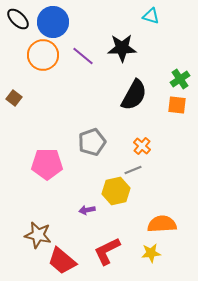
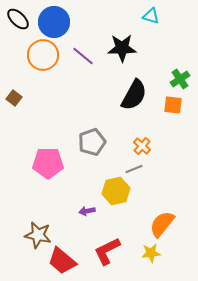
blue circle: moved 1 px right
orange square: moved 4 px left
pink pentagon: moved 1 px right, 1 px up
gray line: moved 1 px right, 1 px up
purple arrow: moved 1 px down
orange semicircle: rotated 48 degrees counterclockwise
